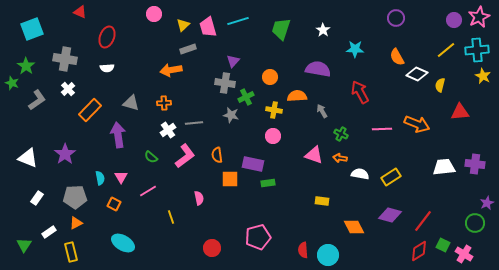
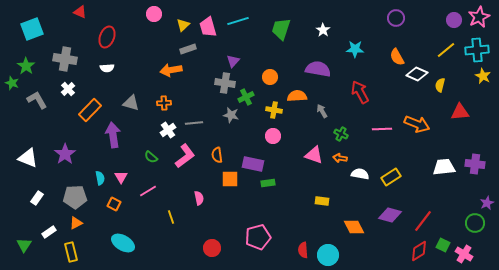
gray L-shape at (37, 100): rotated 85 degrees counterclockwise
purple arrow at (118, 135): moved 5 px left
